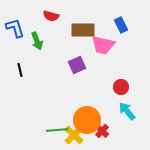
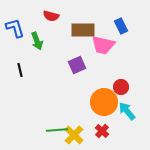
blue rectangle: moved 1 px down
orange circle: moved 17 px right, 18 px up
